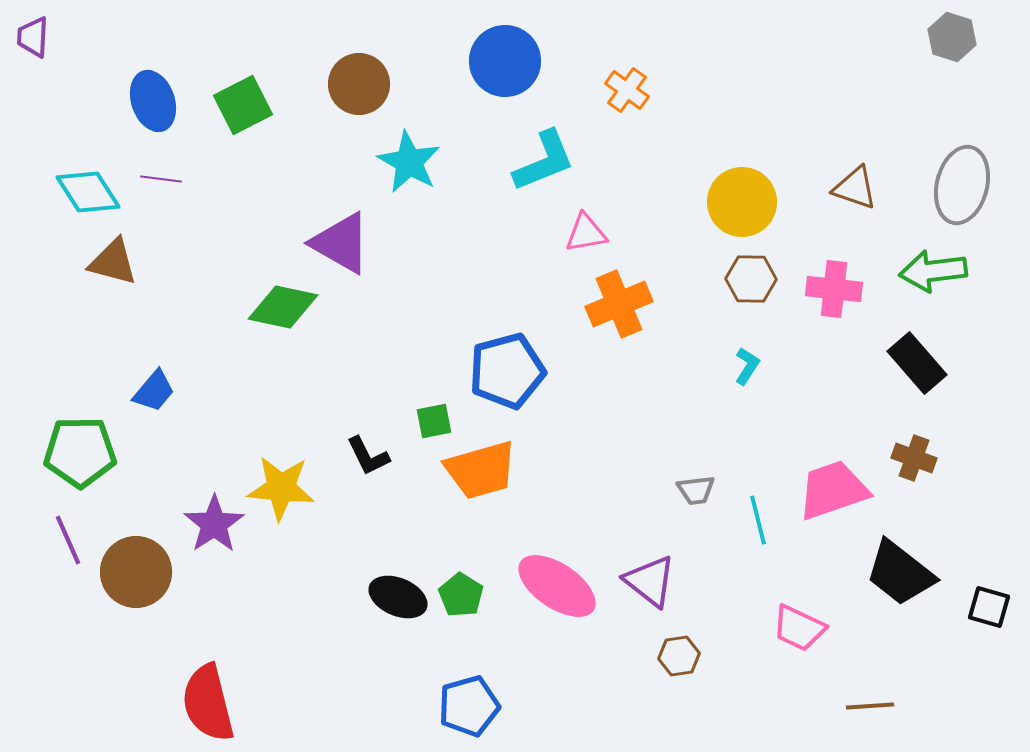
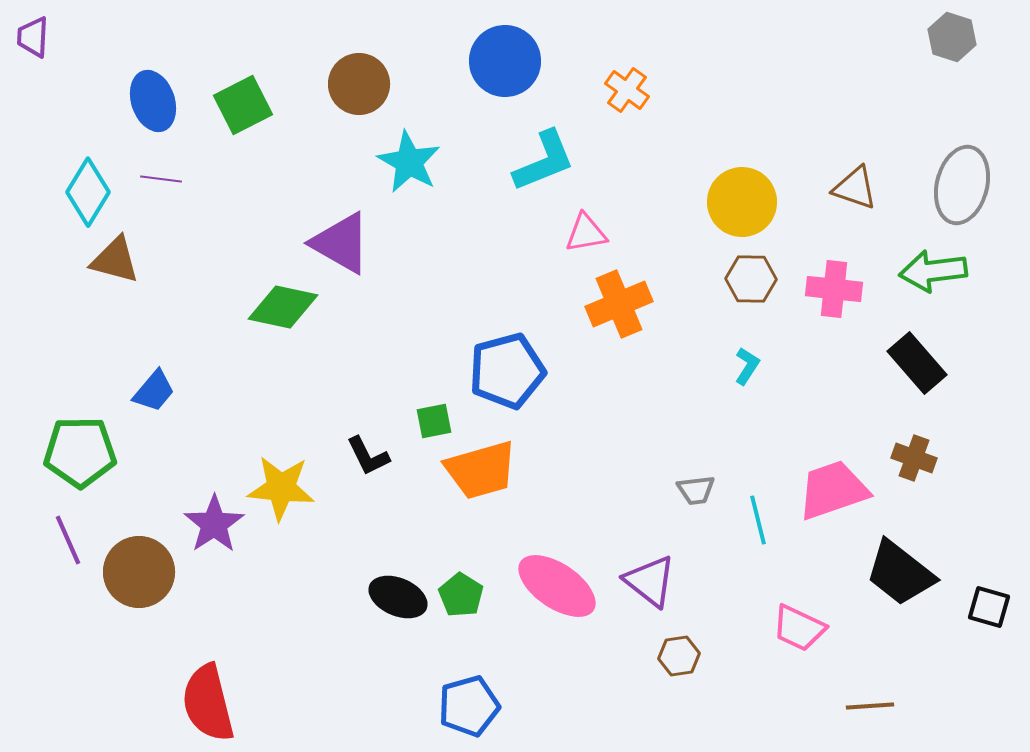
cyan diamond at (88, 192): rotated 64 degrees clockwise
brown triangle at (113, 262): moved 2 px right, 2 px up
brown circle at (136, 572): moved 3 px right
